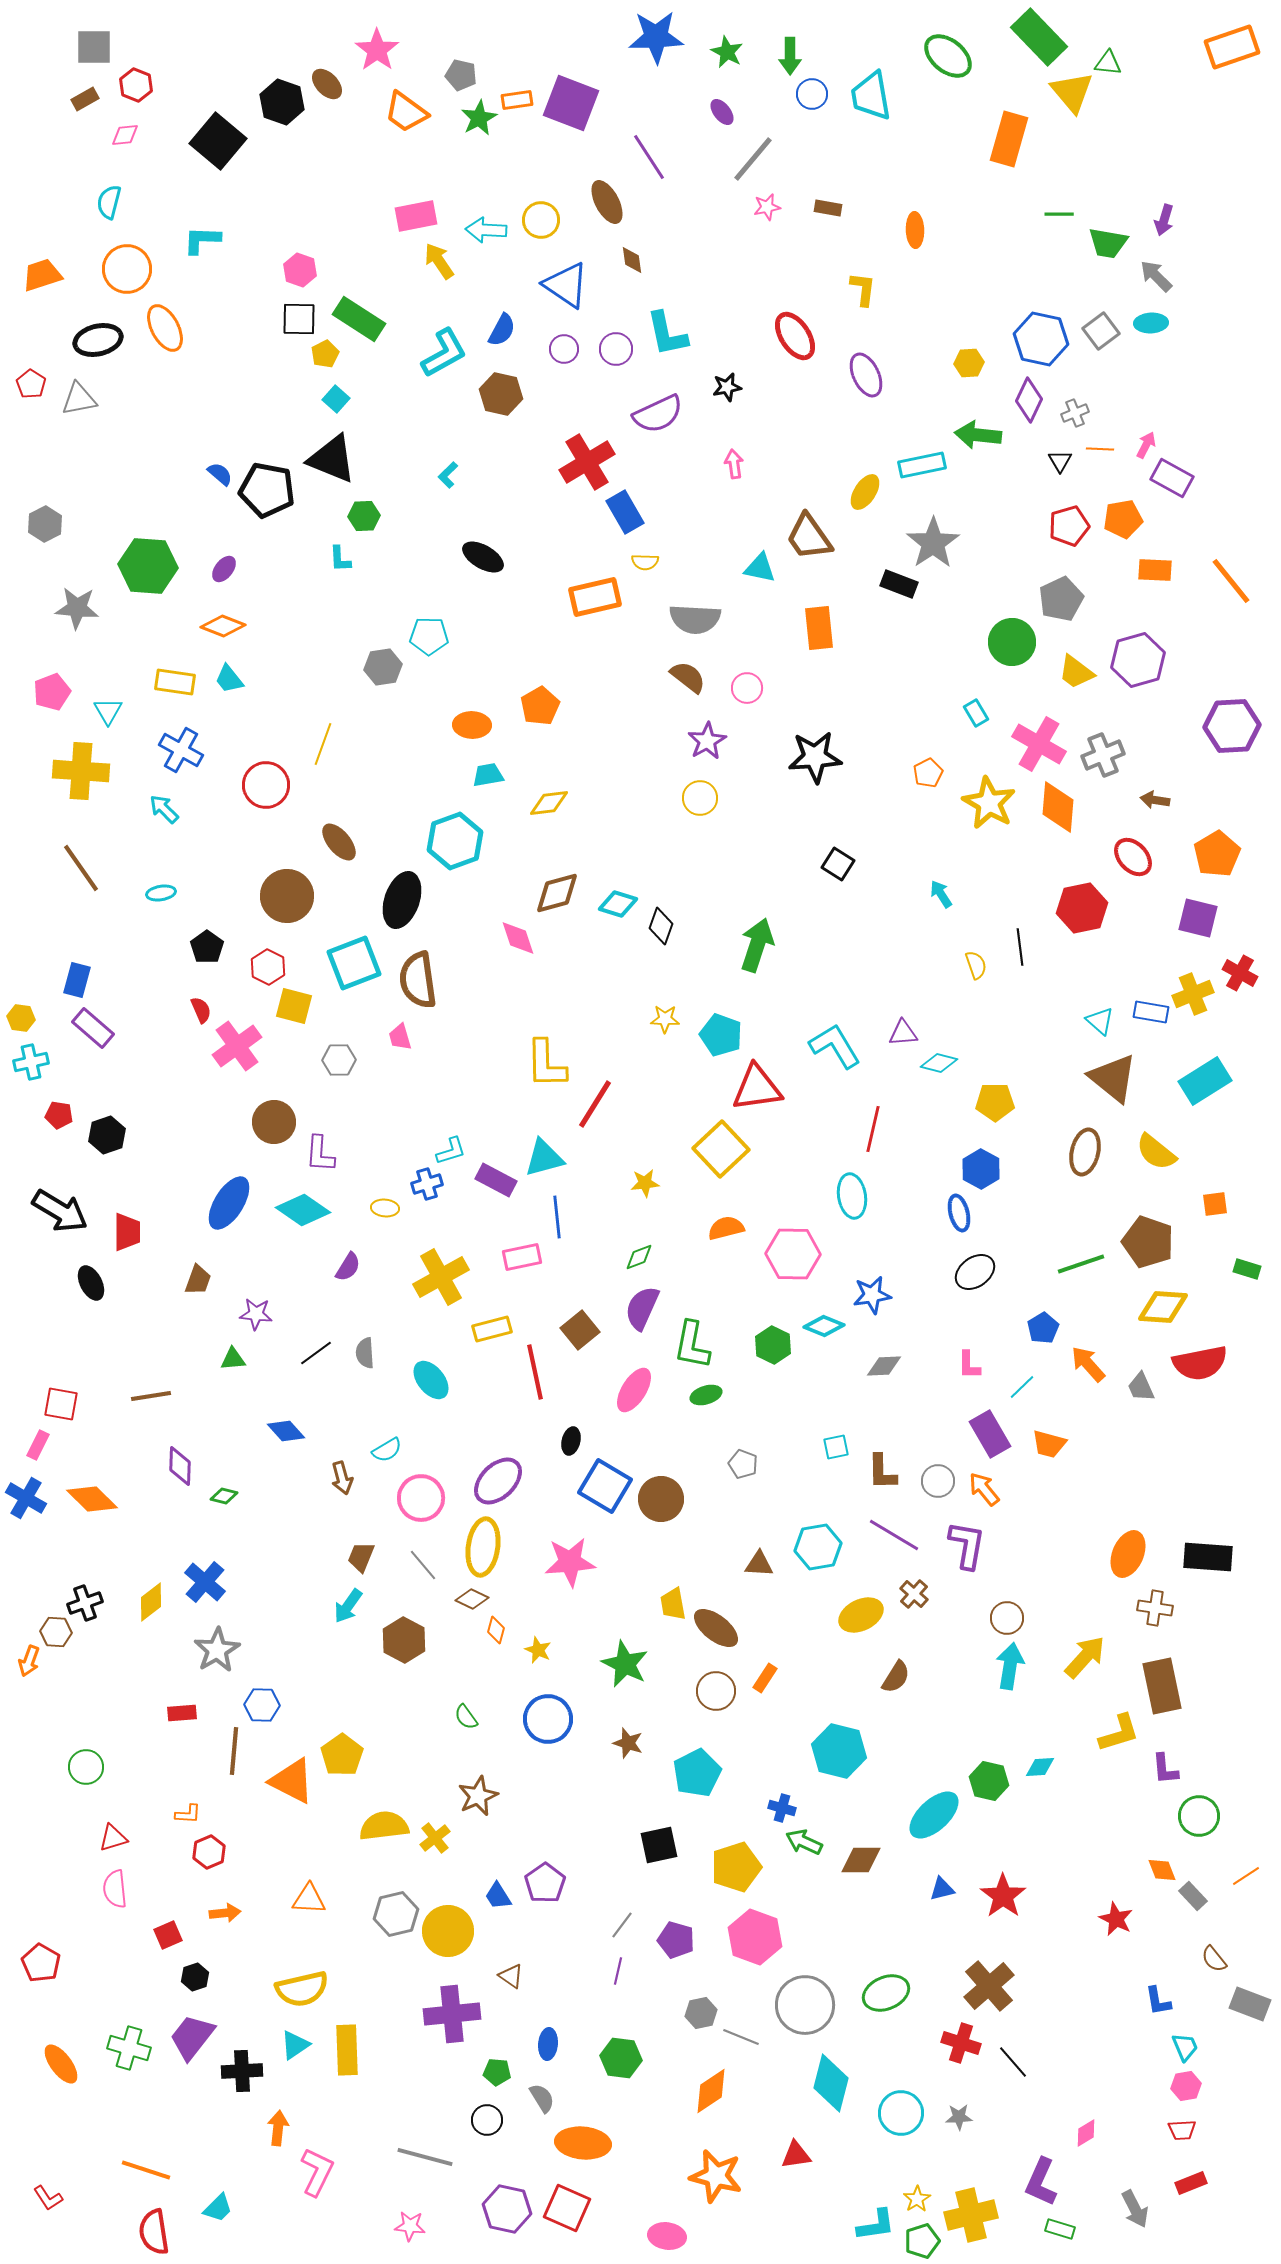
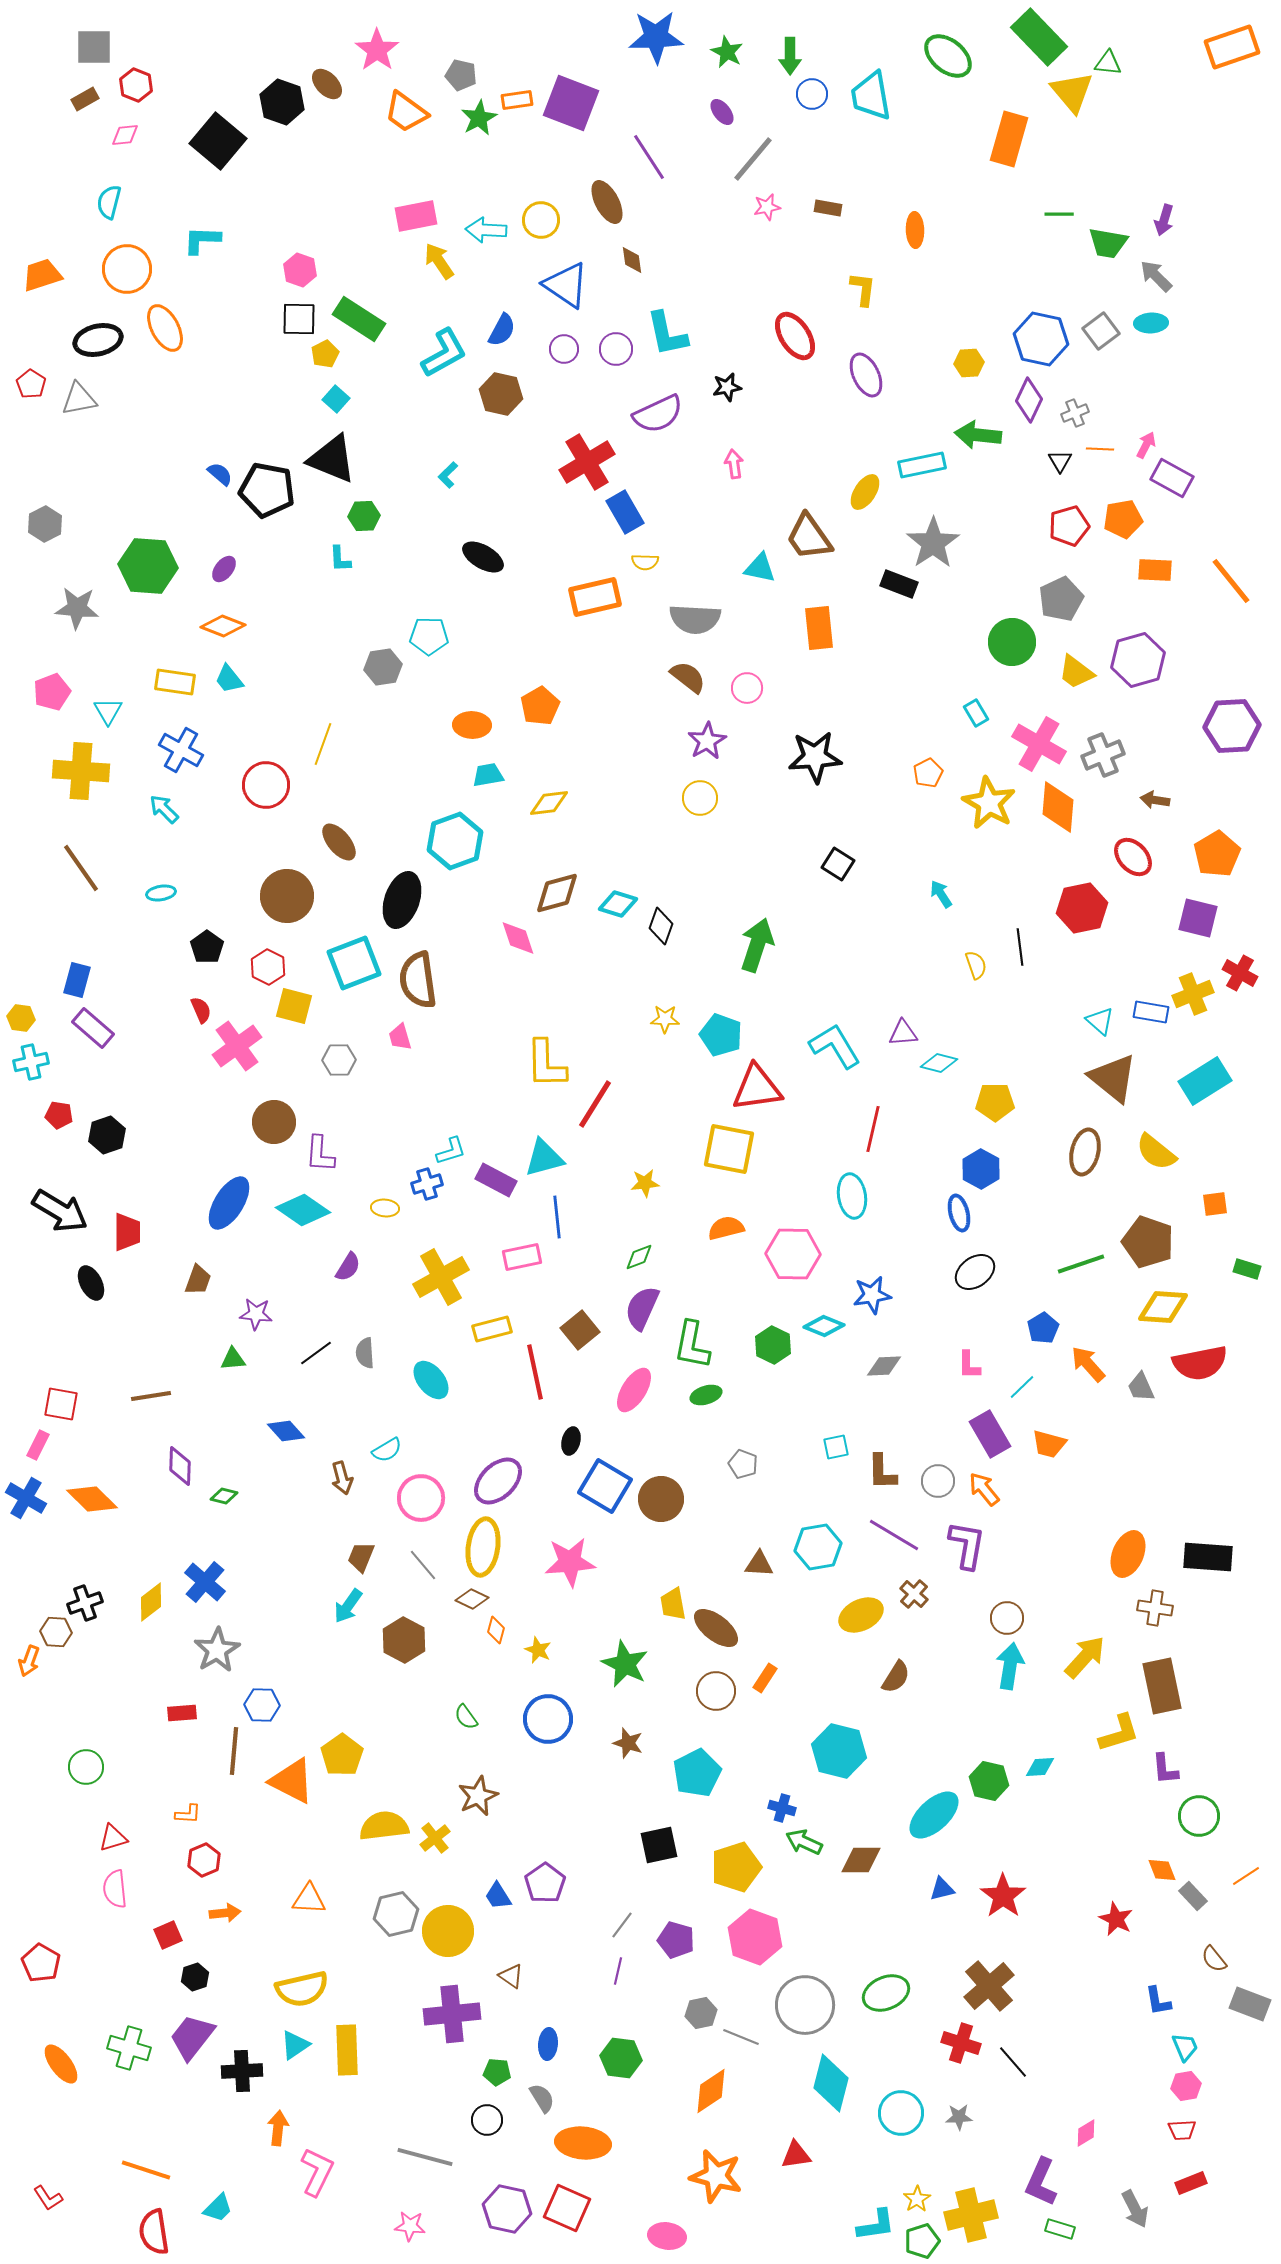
yellow square at (721, 1149): moved 8 px right; rotated 36 degrees counterclockwise
red hexagon at (209, 1852): moved 5 px left, 8 px down
